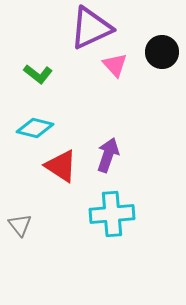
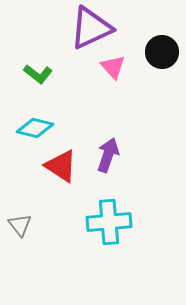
pink triangle: moved 2 px left, 2 px down
cyan cross: moved 3 px left, 8 px down
